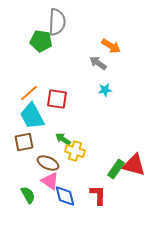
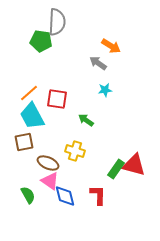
green arrow: moved 23 px right, 19 px up
